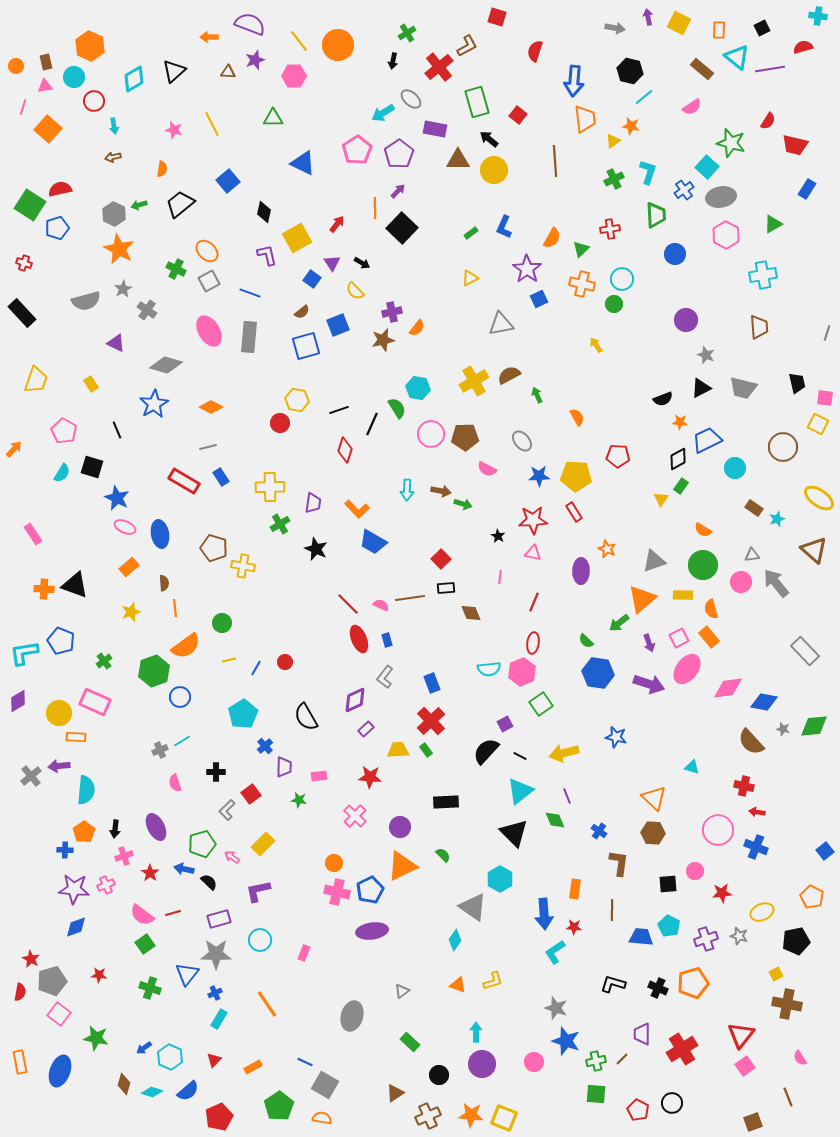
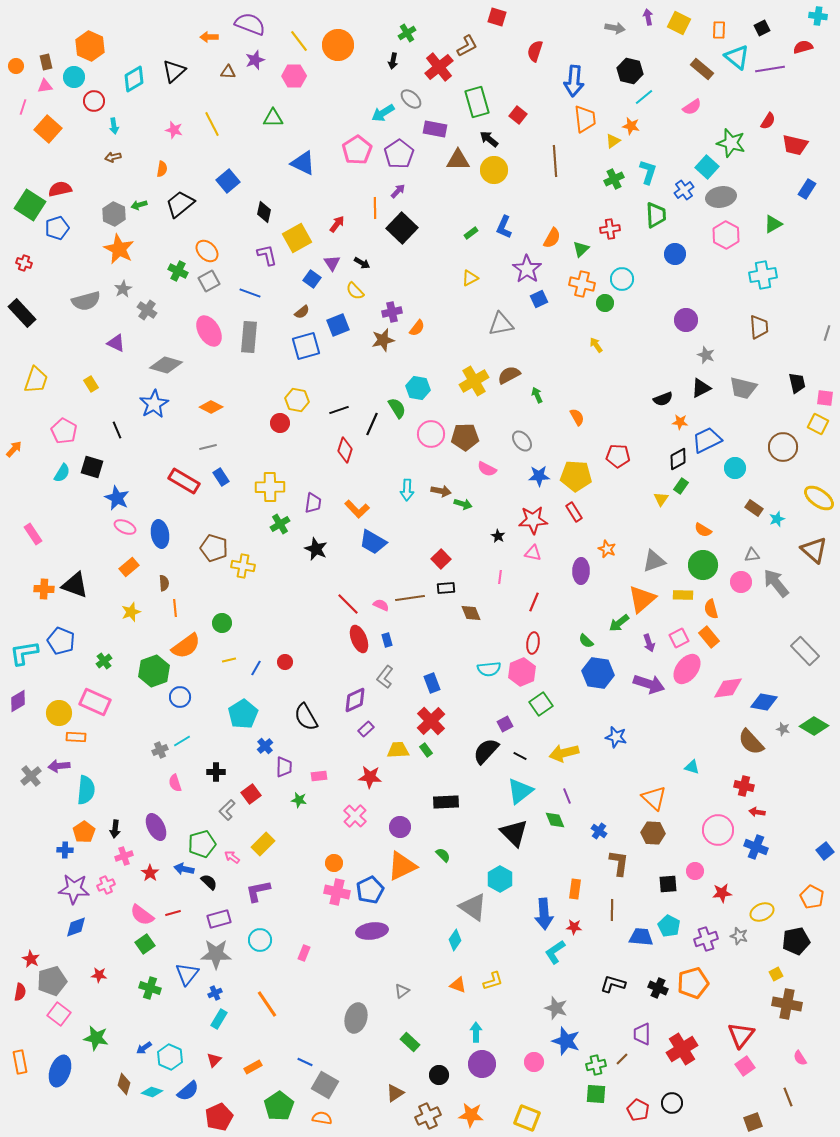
green cross at (176, 269): moved 2 px right, 2 px down
green circle at (614, 304): moved 9 px left, 1 px up
green diamond at (814, 726): rotated 36 degrees clockwise
gray ellipse at (352, 1016): moved 4 px right, 2 px down
green cross at (596, 1061): moved 4 px down
yellow square at (504, 1118): moved 23 px right
